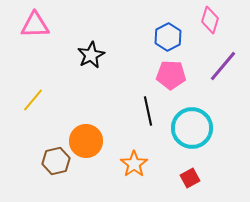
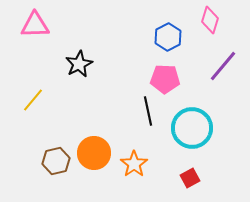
black star: moved 12 px left, 9 px down
pink pentagon: moved 6 px left, 4 px down
orange circle: moved 8 px right, 12 px down
